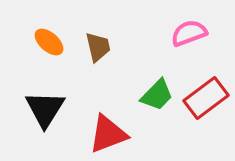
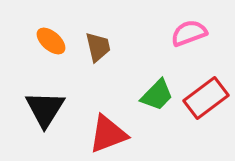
orange ellipse: moved 2 px right, 1 px up
